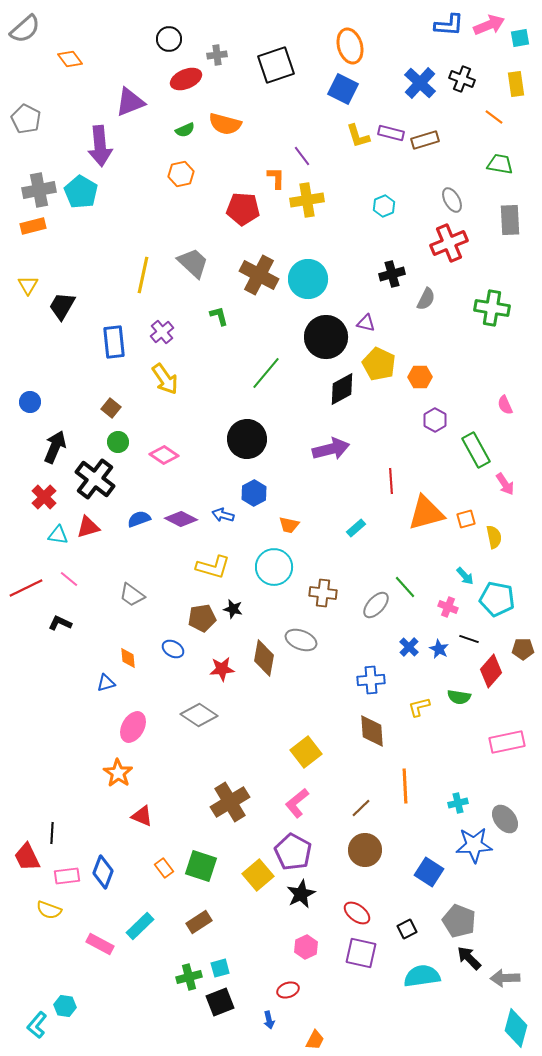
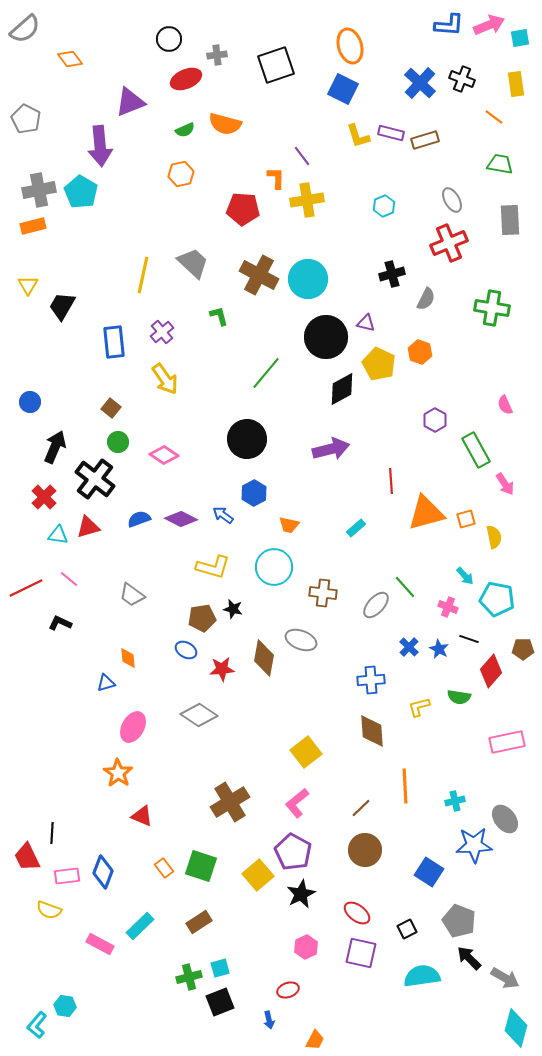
orange hexagon at (420, 377): moved 25 px up; rotated 20 degrees clockwise
blue arrow at (223, 515): rotated 20 degrees clockwise
blue ellipse at (173, 649): moved 13 px right, 1 px down
cyan cross at (458, 803): moved 3 px left, 2 px up
gray arrow at (505, 978): rotated 148 degrees counterclockwise
